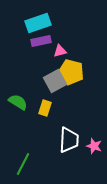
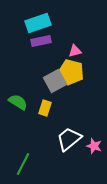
pink triangle: moved 15 px right
white trapezoid: moved 1 px up; rotated 132 degrees counterclockwise
